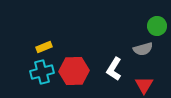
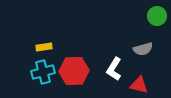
green circle: moved 10 px up
yellow rectangle: rotated 14 degrees clockwise
cyan cross: moved 1 px right
red triangle: moved 5 px left; rotated 48 degrees counterclockwise
